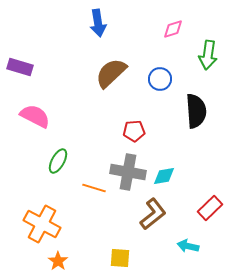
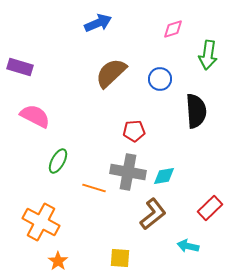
blue arrow: rotated 104 degrees counterclockwise
orange cross: moved 1 px left, 2 px up
